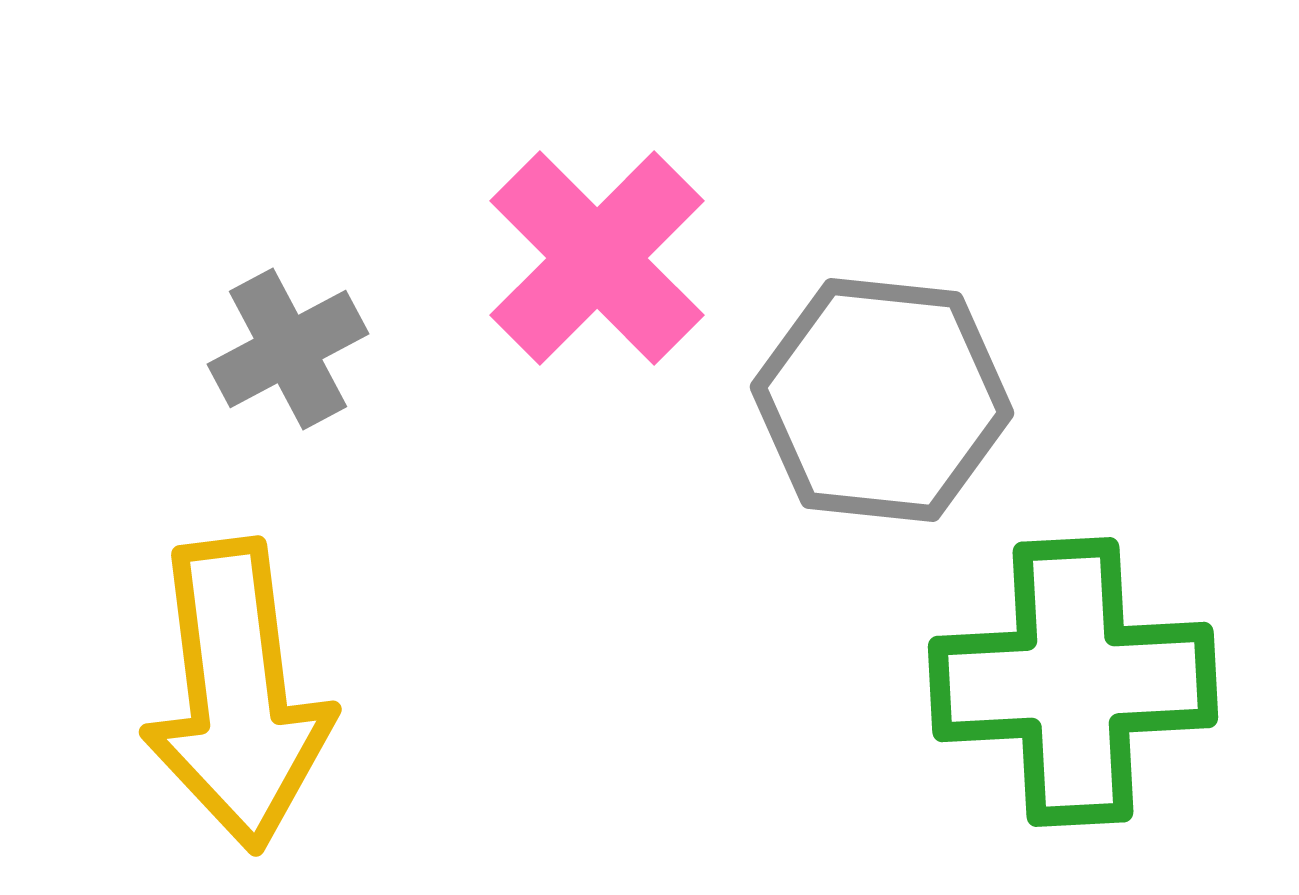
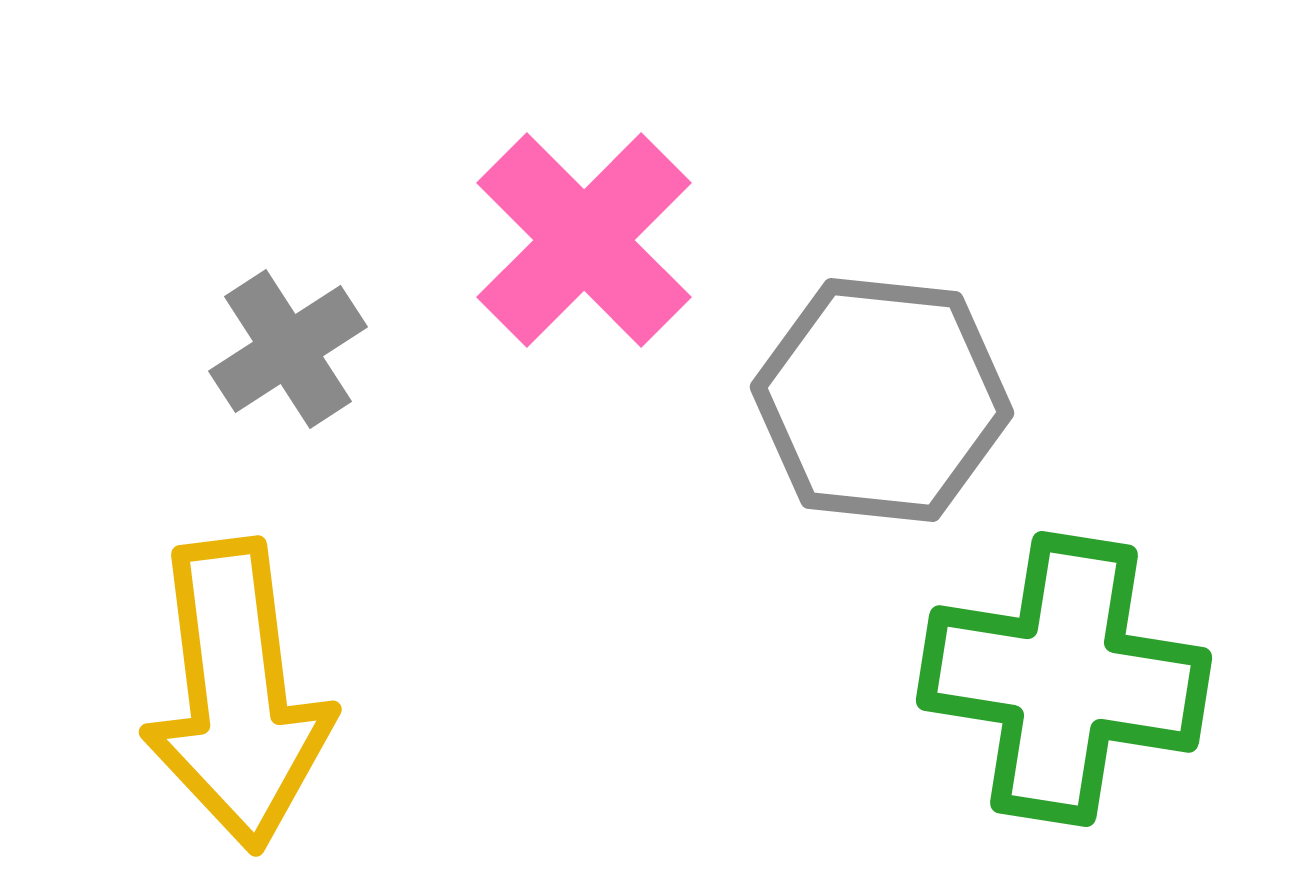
pink cross: moved 13 px left, 18 px up
gray cross: rotated 5 degrees counterclockwise
green cross: moved 9 px left, 3 px up; rotated 12 degrees clockwise
